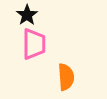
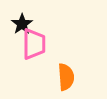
black star: moved 5 px left, 9 px down
